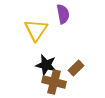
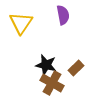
purple semicircle: moved 1 px down
yellow triangle: moved 15 px left, 7 px up
brown cross: moved 2 px left, 1 px down; rotated 15 degrees clockwise
